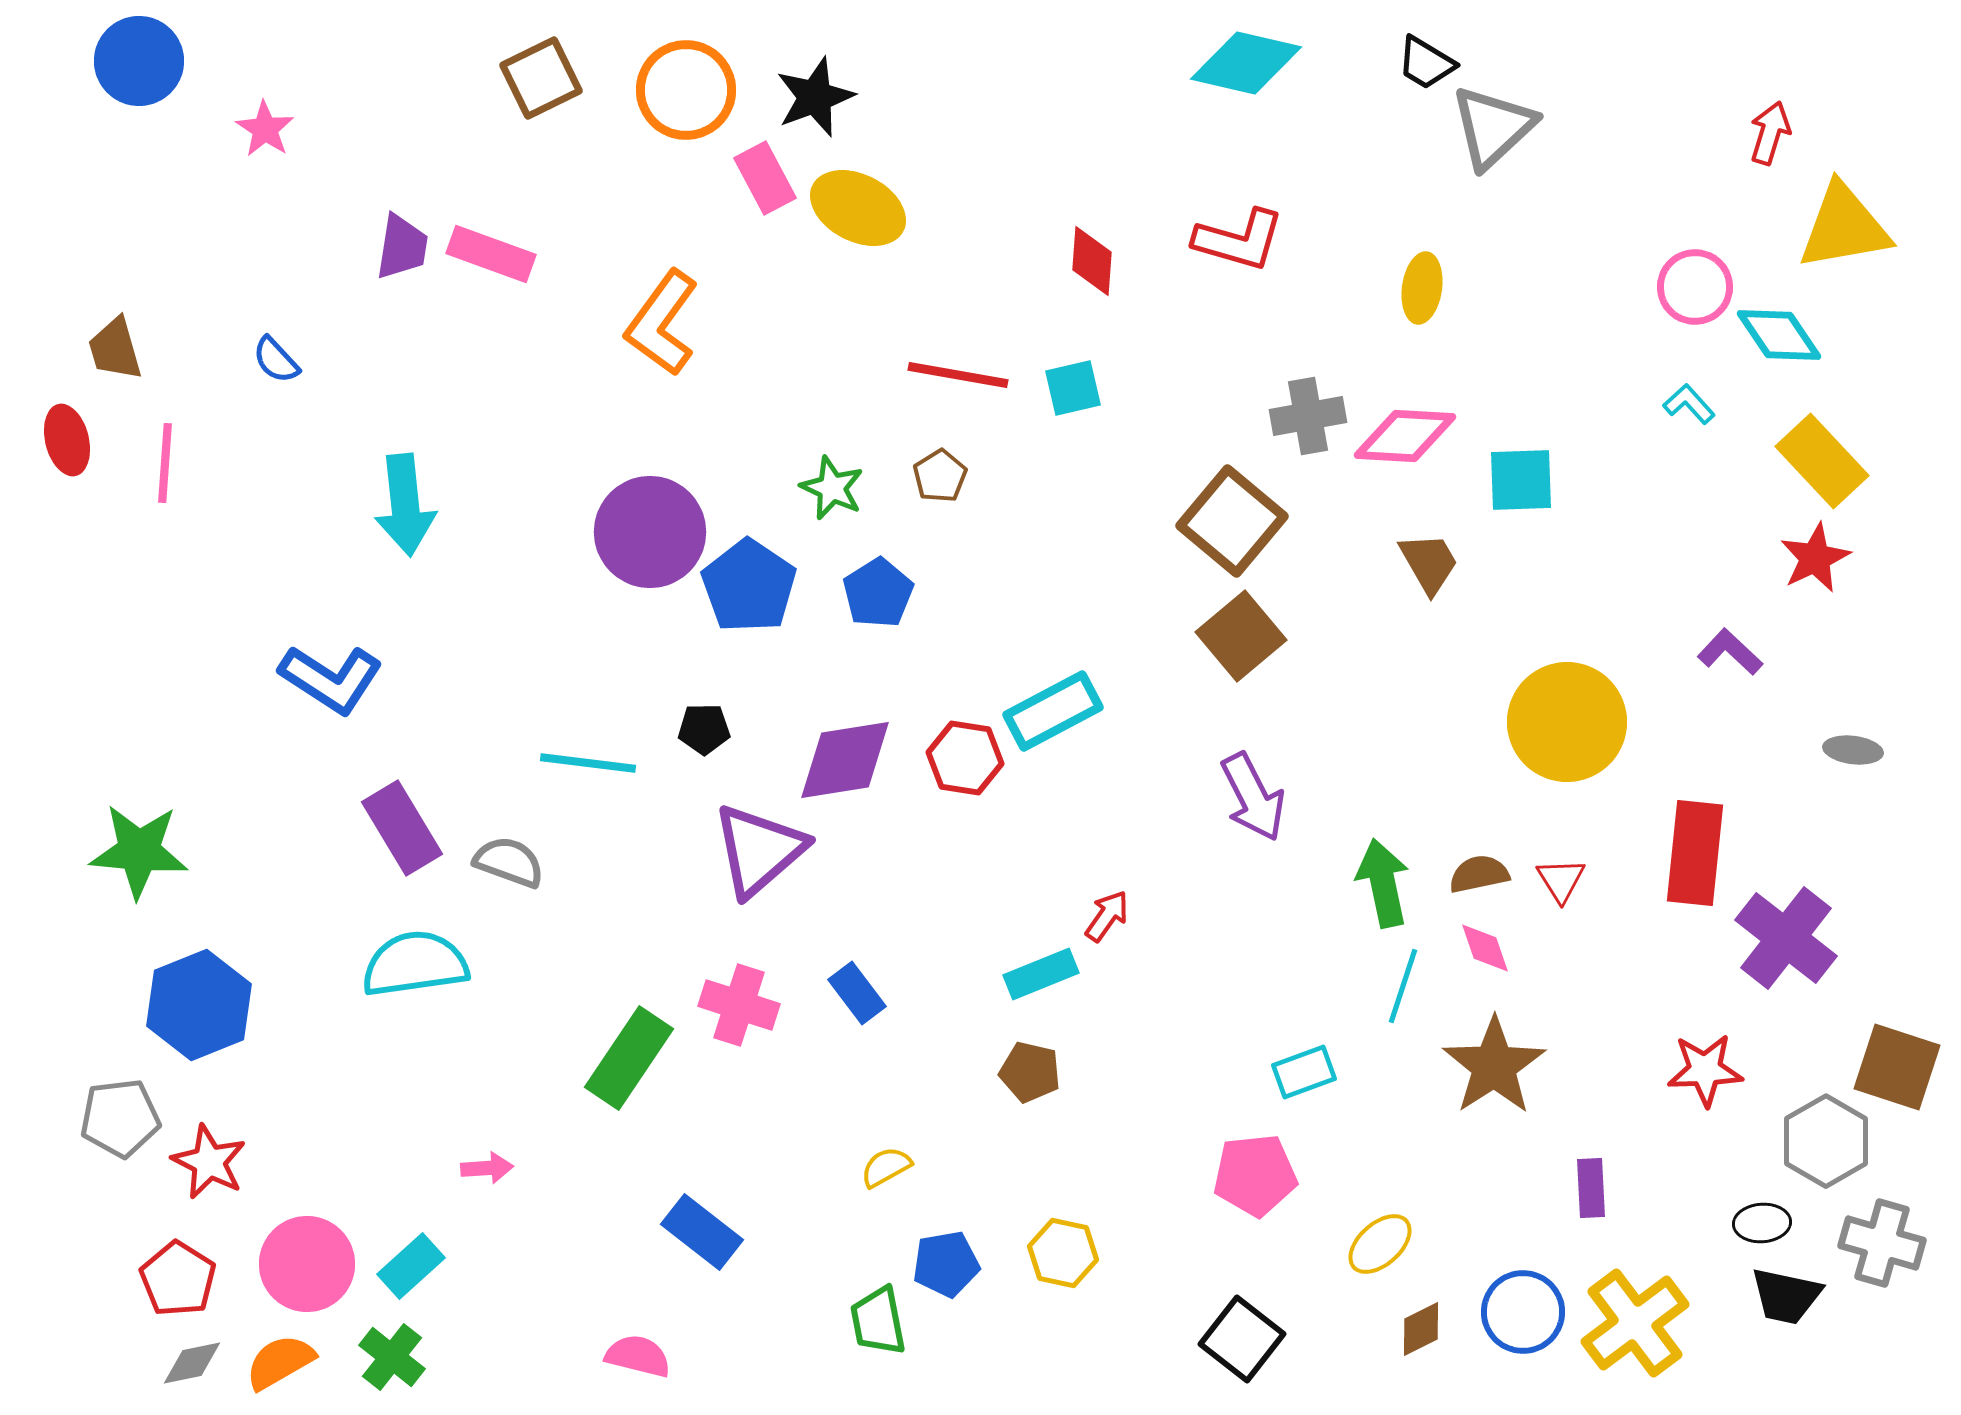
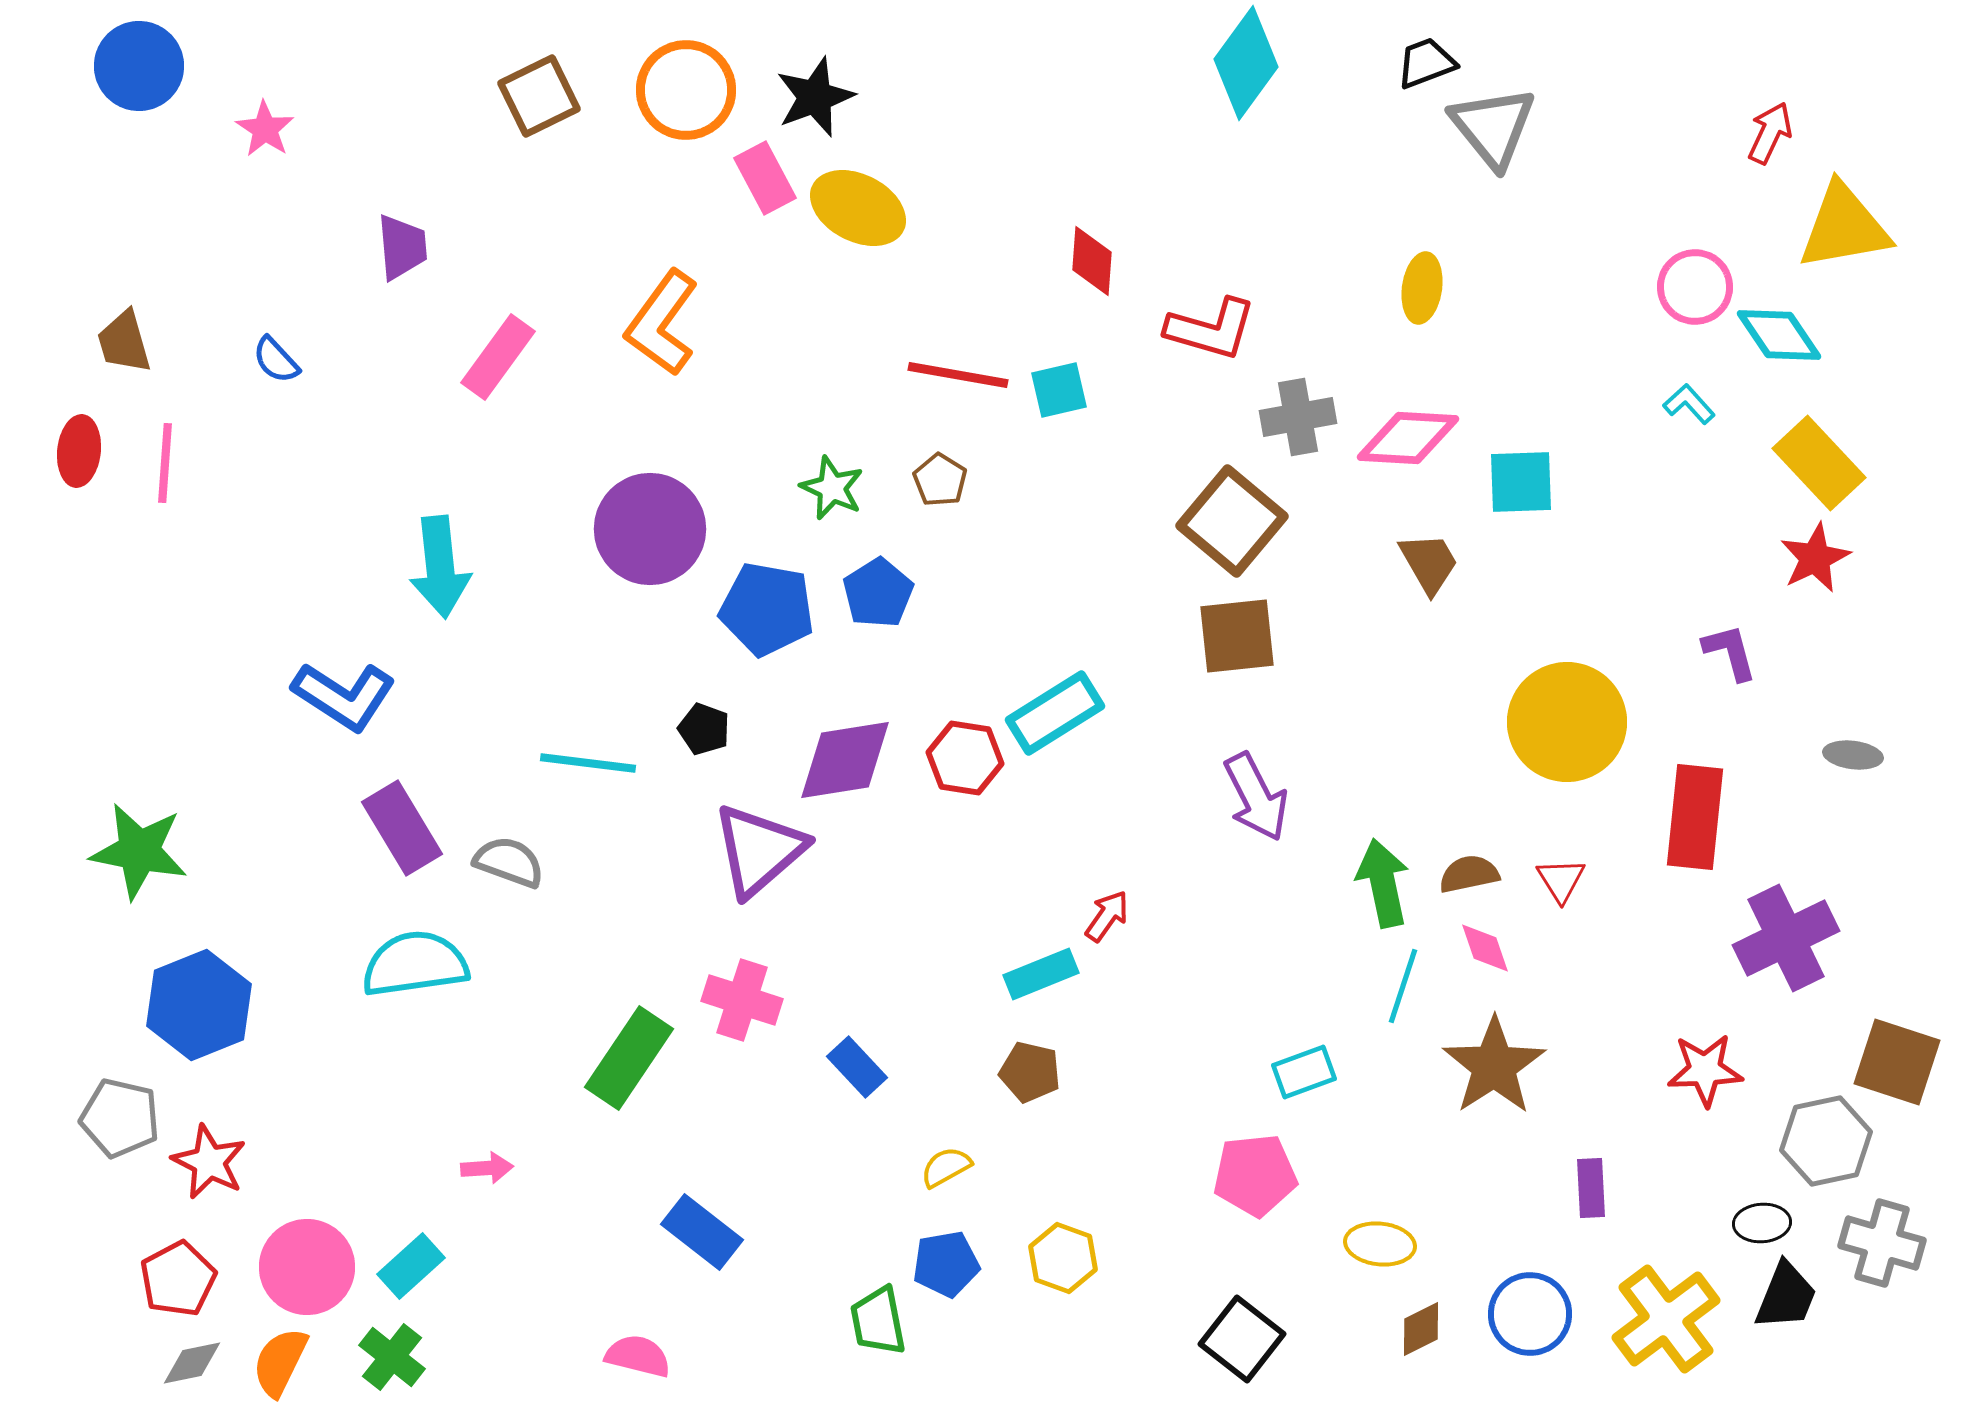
blue circle at (139, 61): moved 5 px down
cyan diamond at (1246, 63): rotated 67 degrees counterclockwise
black trapezoid at (1426, 63): rotated 128 degrees clockwise
brown square at (541, 78): moved 2 px left, 18 px down
gray triangle at (1493, 127): rotated 26 degrees counterclockwise
red arrow at (1770, 133): rotated 8 degrees clockwise
red L-shape at (1239, 240): moved 28 px left, 89 px down
purple trapezoid at (402, 247): rotated 14 degrees counterclockwise
pink rectangle at (491, 254): moved 7 px right, 103 px down; rotated 74 degrees counterclockwise
brown trapezoid at (115, 349): moved 9 px right, 7 px up
cyan square at (1073, 388): moved 14 px left, 2 px down
gray cross at (1308, 416): moved 10 px left, 1 px down
pink diamond at (1405, 436): moved 3 px right, 2 px down
red ellipse at (67, 440): moved 12 px right, 11 px down; rotated 20 degrees clockwise
yellow rectangle at (1822, 461): moved 3 px left, 2 px down
brown pentagon at (940, 476): moved 4 px down; rotated 8 degrees counterclockwise
cyan square at (1521, 480): moved 2 px down
cyan arrow at (405, 505): moved 35 px right, 62 px down
purple circle at (650, 532): moved 3 px up
blue pentagon at (749, 586): moved 18 px right, 23 px down; rotated 24 degrees counterclockwise
brown square at (1241, 636): moved 4 px left; rotated 34 degrees clockwise
purple L-shape at (1730, 652): rotated 32 degrees clockwise
blue L-shape at (331, 679): moved 13 px right, 17 px down
cyan rectangle at (1053, 711): moved 2 px right, 2 px down; rotated 4 degrees counterclockwise
black pentagon at (704, 729): rotated 21 degrees clockwise
gray ellipse at (1853, 750): moved 5 px down
purple arrow at (1253, 797): moved 3 px right
green star at (139, 851): rotated 6 degrees clockwise
red rectangle at (1695, 853): moved 36 px up
brown semicircle at (1479, 874): moved 10 px left
purple cross at (1786, 938): rotated 26 degrees clockwise
blue rectangle at (857, 993): moved 74 px down; rotated 6 degrees counterclockwise
pink cross at (739, 1005): moved 3 px right, 5 px up
brown square at (1897, 1067): moved 5 px up
gray pentagon at (120, 1118): rotated 20 degrees clockwise
gray hexagon at (1826, 1141): rotated 18 degrees clockwise
yellow semicircle at (886, 1167): moved 60 px right
yellow ellipse at (1380, 1244): rotated 48 degrees clockwise
yellow hexagon at (1063, 1253): moved 5 px down; rotated 8 degrees clockwise
pink circle at (307, 1264): moved 3 px down
red pentagon at (178, 1279): rotated 12 degrees clockwise
black trapezoid at (1786, 1296): rotated 80 degrees counterclockwise
blue circle at (1523, 1312): moved 7 px right, 2 px down
yellow cross at (1635, 1323): moved 31 px right, 4 px up
orange semicircle at (280, 1362): rotated 34 degrees counterclockwise
